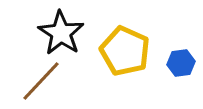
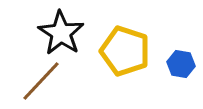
yellow pentagon: rotated 6 degrees counterclockwise
blue hexagon: moved 1 px down; rotated 16 degrees clockwise
